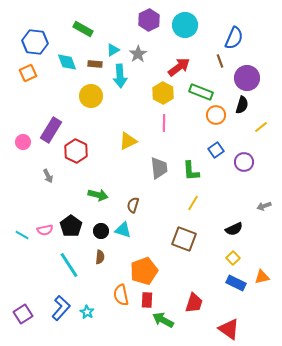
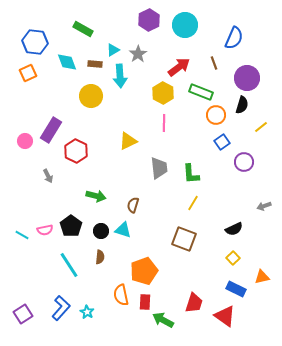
brown line at (220, 61): moved 6 px left, 2 px down
pink circle at (23, 142): moved 2 px right, 1 px up
blue square at (216, 150): moved 6 px right, 8 px up
green L-shape at (191, 171): moved 3 px down
green arrow at (98, 195): moved 2 px left, 1 px down
blue rectangle at (236, 283): moved 6 px down
red rectangle at (147, 300): moved 2 px left, 2 px down
red triangle at (229, 329): moved 4 px left, 13 px up
